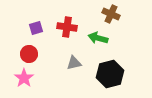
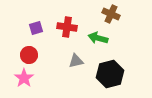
red circle: moved 1 px down
gray triangle: moved 2 px right, 2 px up
